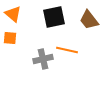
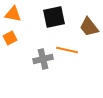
orange triangle: rotated 30 degrees counterclockwise
brown trapezoid: moved 7 px down
orange square: rotated 32 degrees counterclockwise
